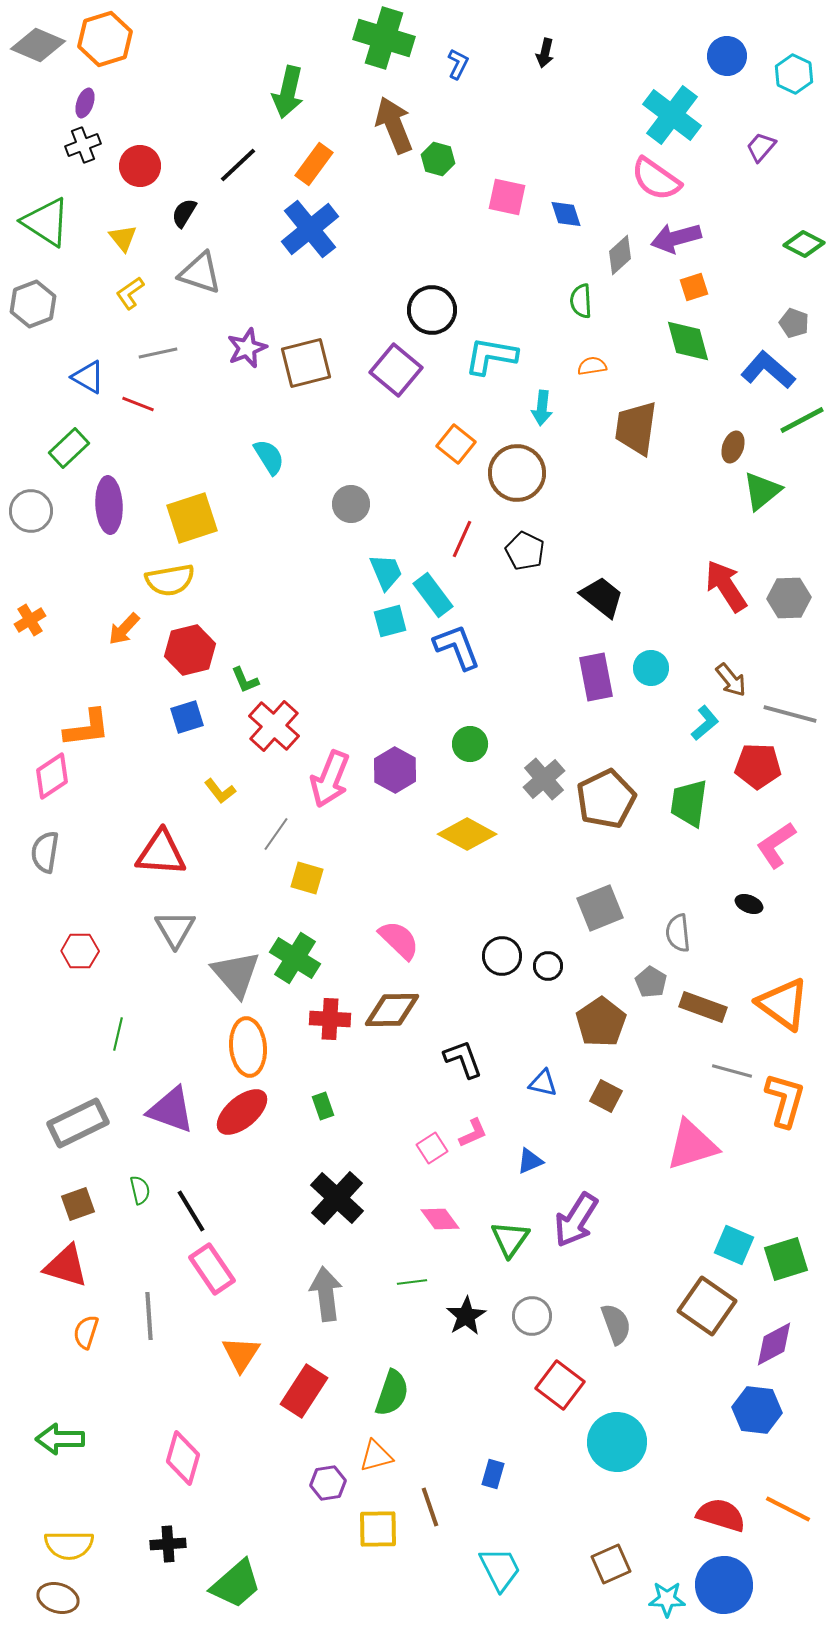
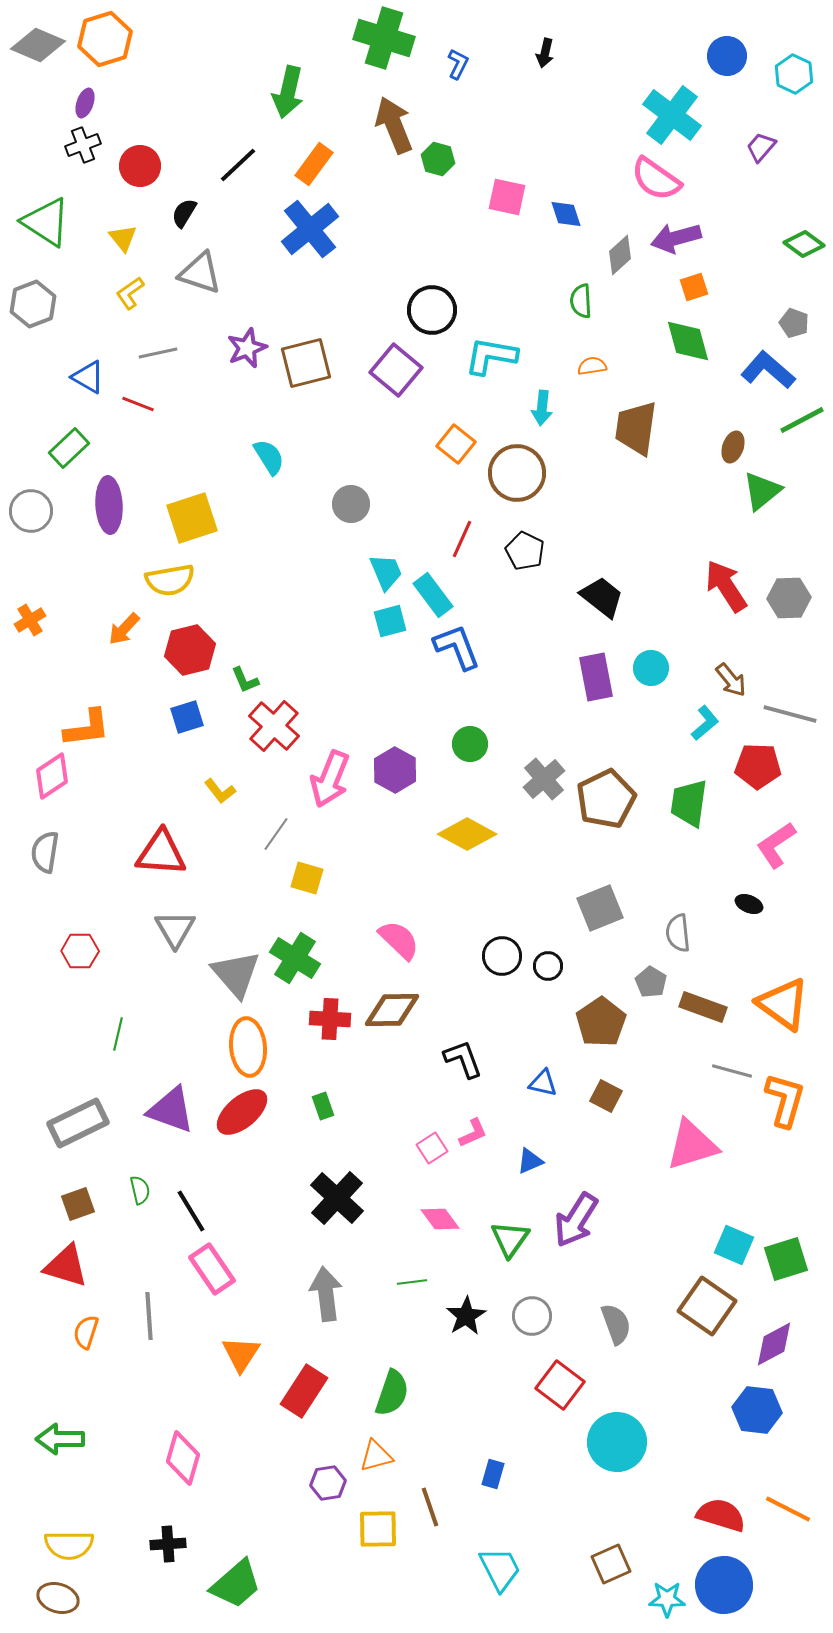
green diamond at (804, 244): rotated 9 degrees clockwise
